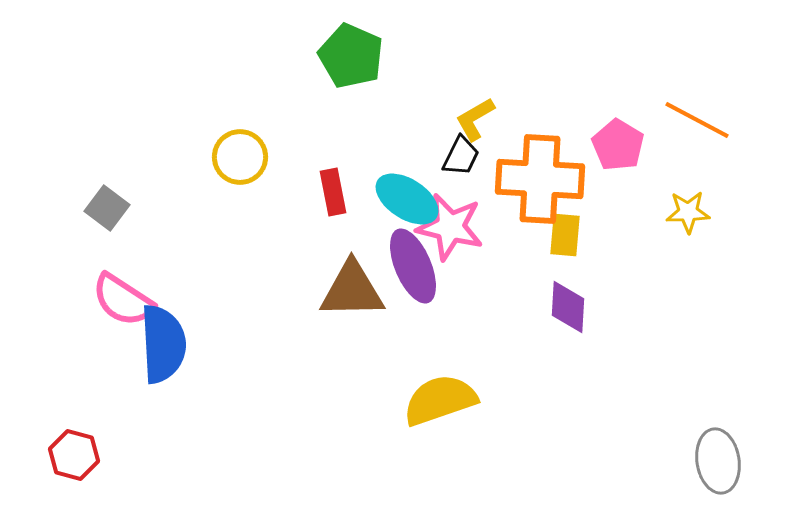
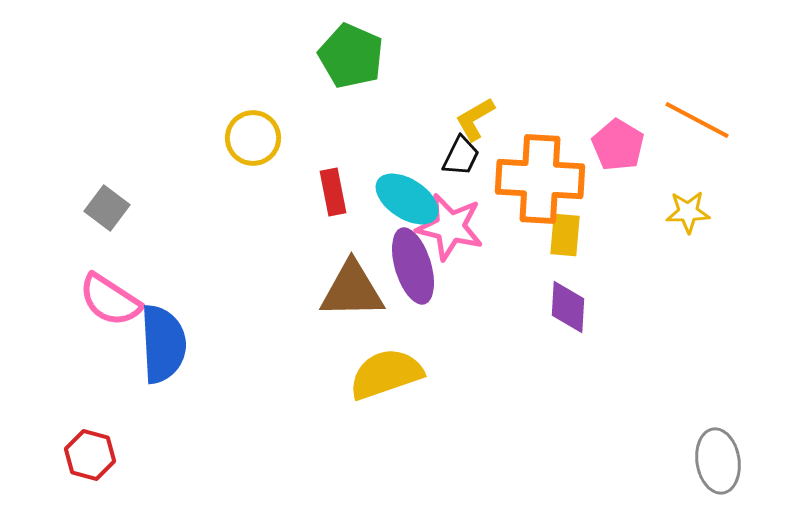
yellow circle: moved 13 px right, 19 px up
purple ellipse: rotated 6 degrees clockwise
pink semicircle: moved 13 px left
yellow semicircle: moved 54 px left, 26 px up
red hexagon: moved 16 px right
